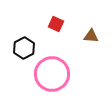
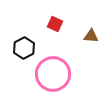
red square: moved 1 px left
pink circle: moved 1 px right
